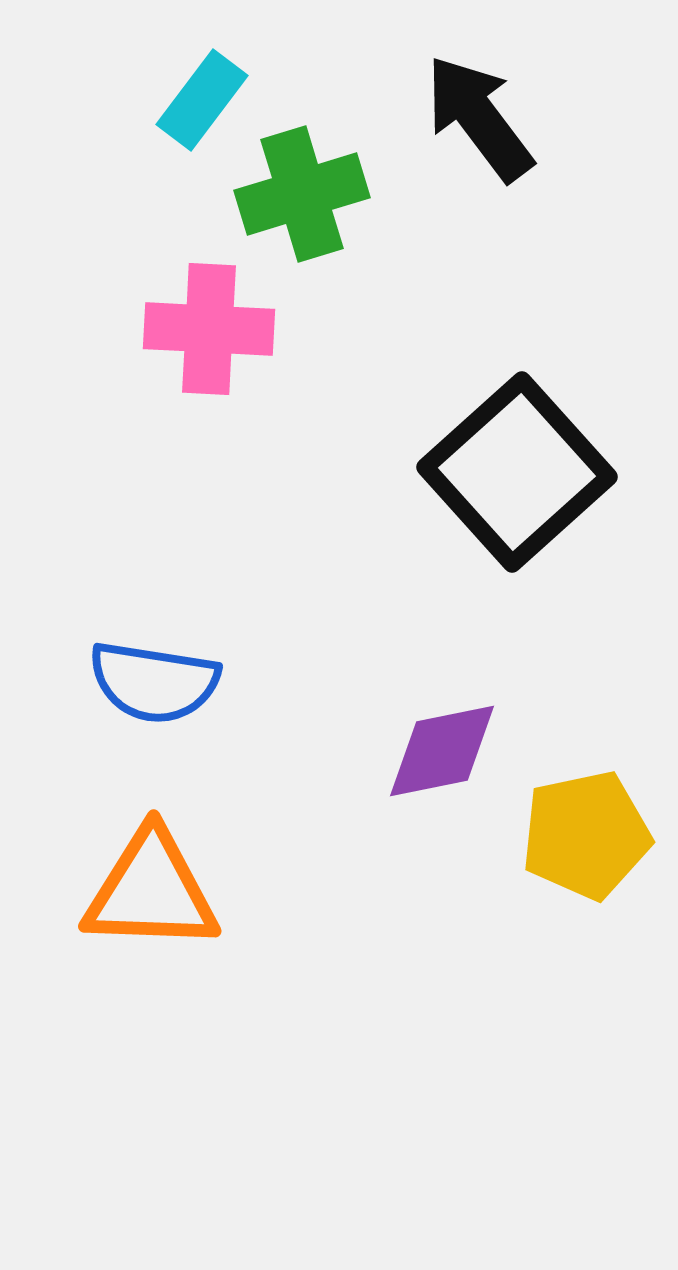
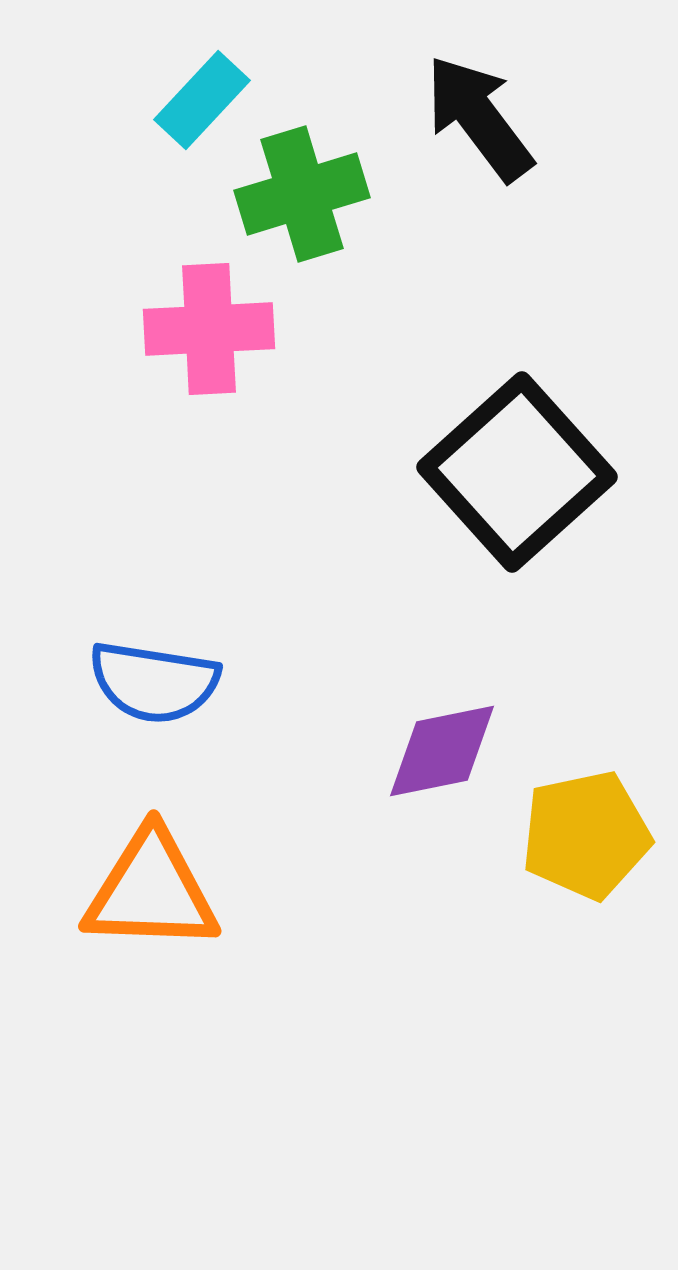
cyan rectangle: rotated 6 degrees clockwise
pink cross: rotated 6 degrees counterclockwise
